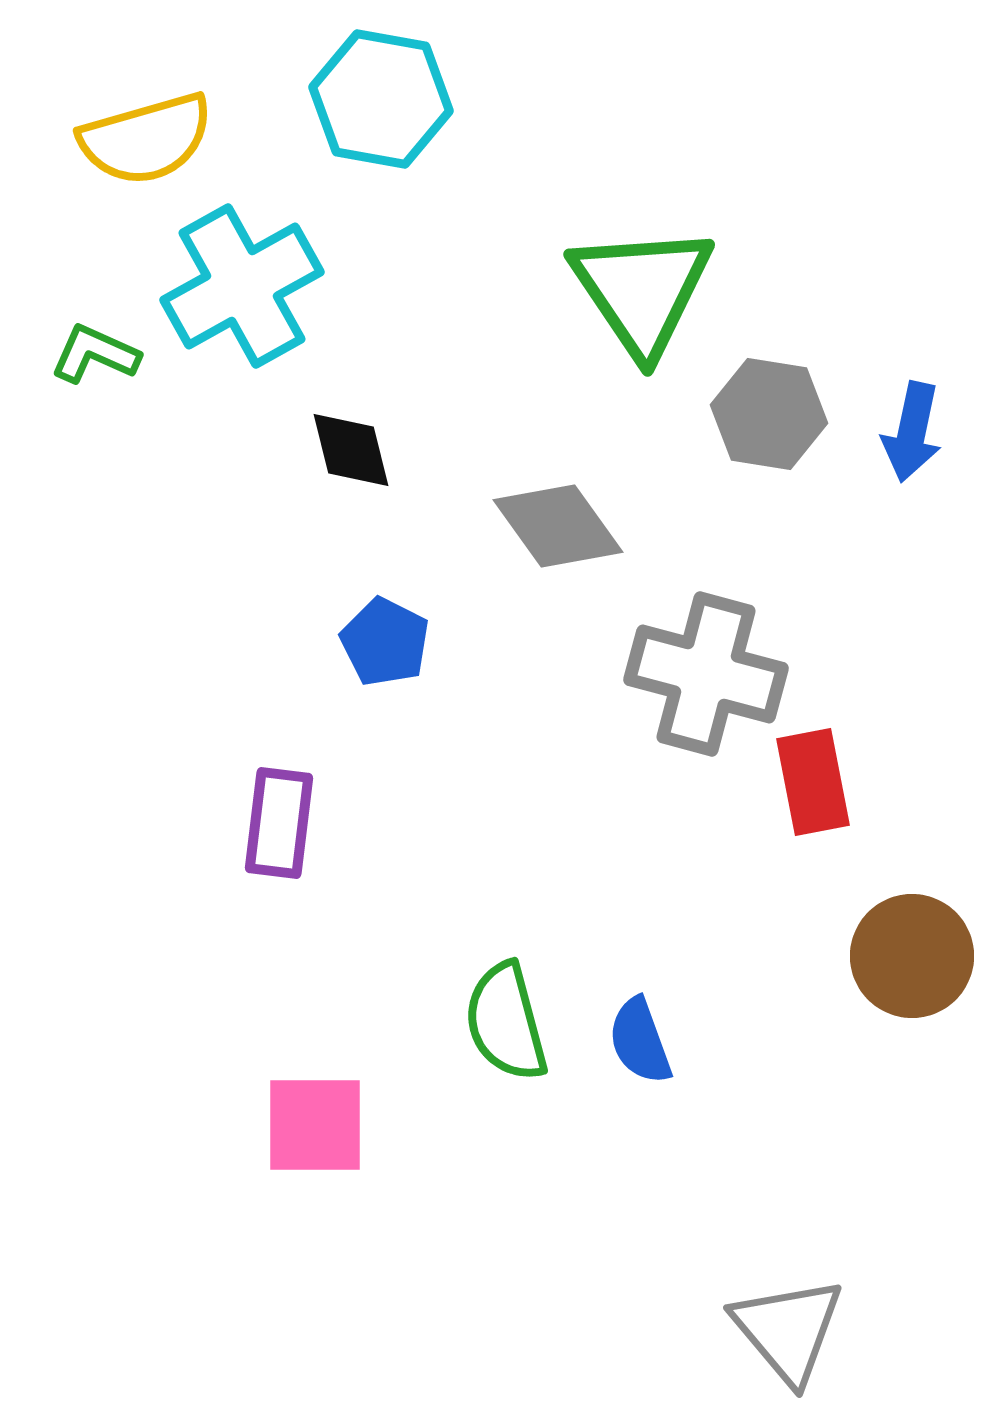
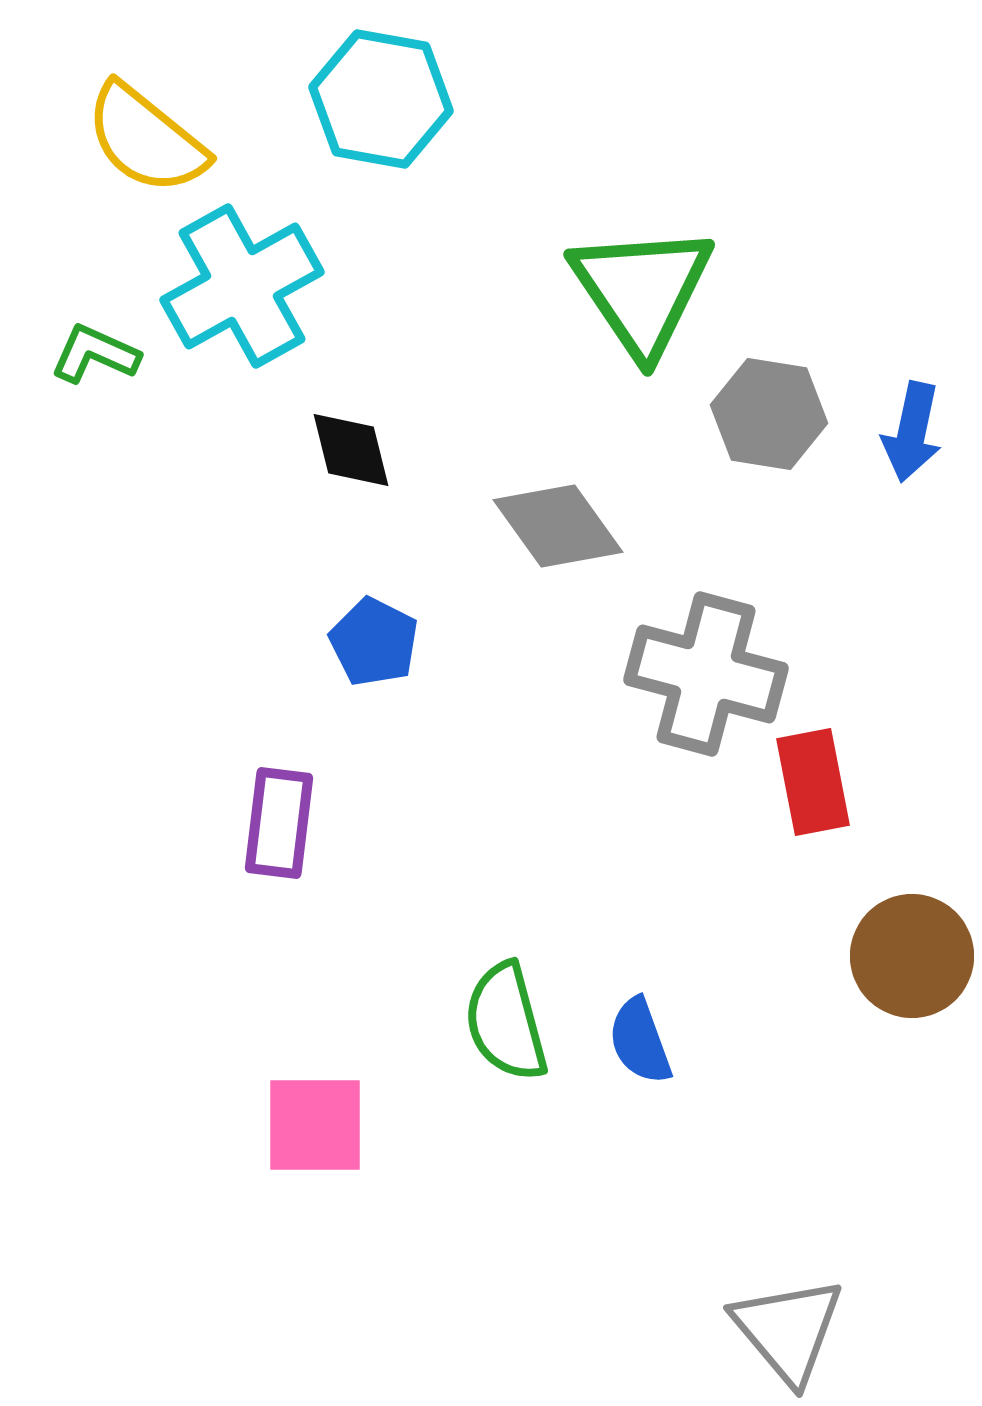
yellow semicircle: rotated 55 degrees clockwise
blue pentagon: moved 11 px left
